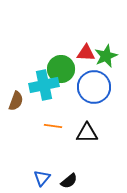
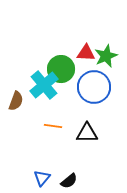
cyan cross: rotated 28 degrees counterclockwise
